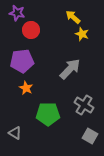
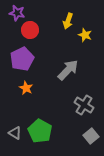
yellow arrow: moved 5 px left, 4 px down; rotated 112 degrees counterclockwise
red circle: moved 1 px left
yellow star: moved 3 px right, 1 px down
purple pentagon: moved 2 px up; rotated 20 degrees counterclockwise
gray arrow: moved 2 px left, 1 px down
green pentagon: moved 8 px left, 17 px down; rotated 30 degrees clockwise
gray square: moved 1 px right; rotated 21 degrees clockwise
